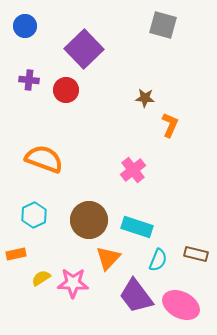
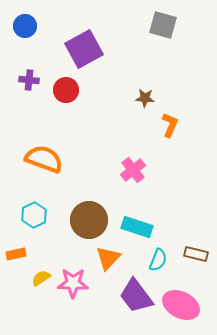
purple square: rotated 15 degrees clockwise
